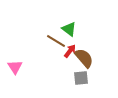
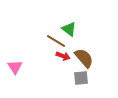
red arrow: moved 7 px left, 5 px down; rotated 72 degrees clockwise
